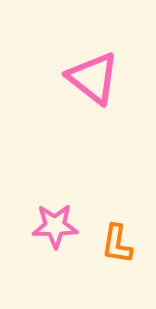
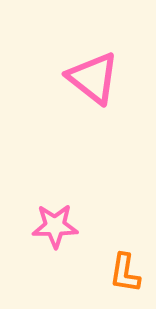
orange L-shape: moved 8 px right, 29 px down
